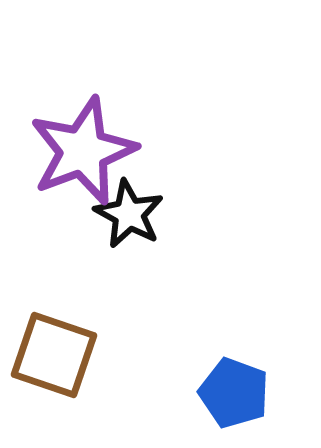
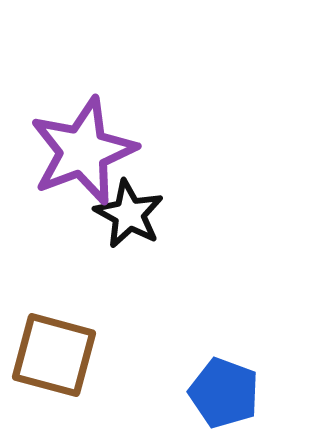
brown square: rotated 4 degrees counterclockwise
blue pentagon: moved 10 px left
